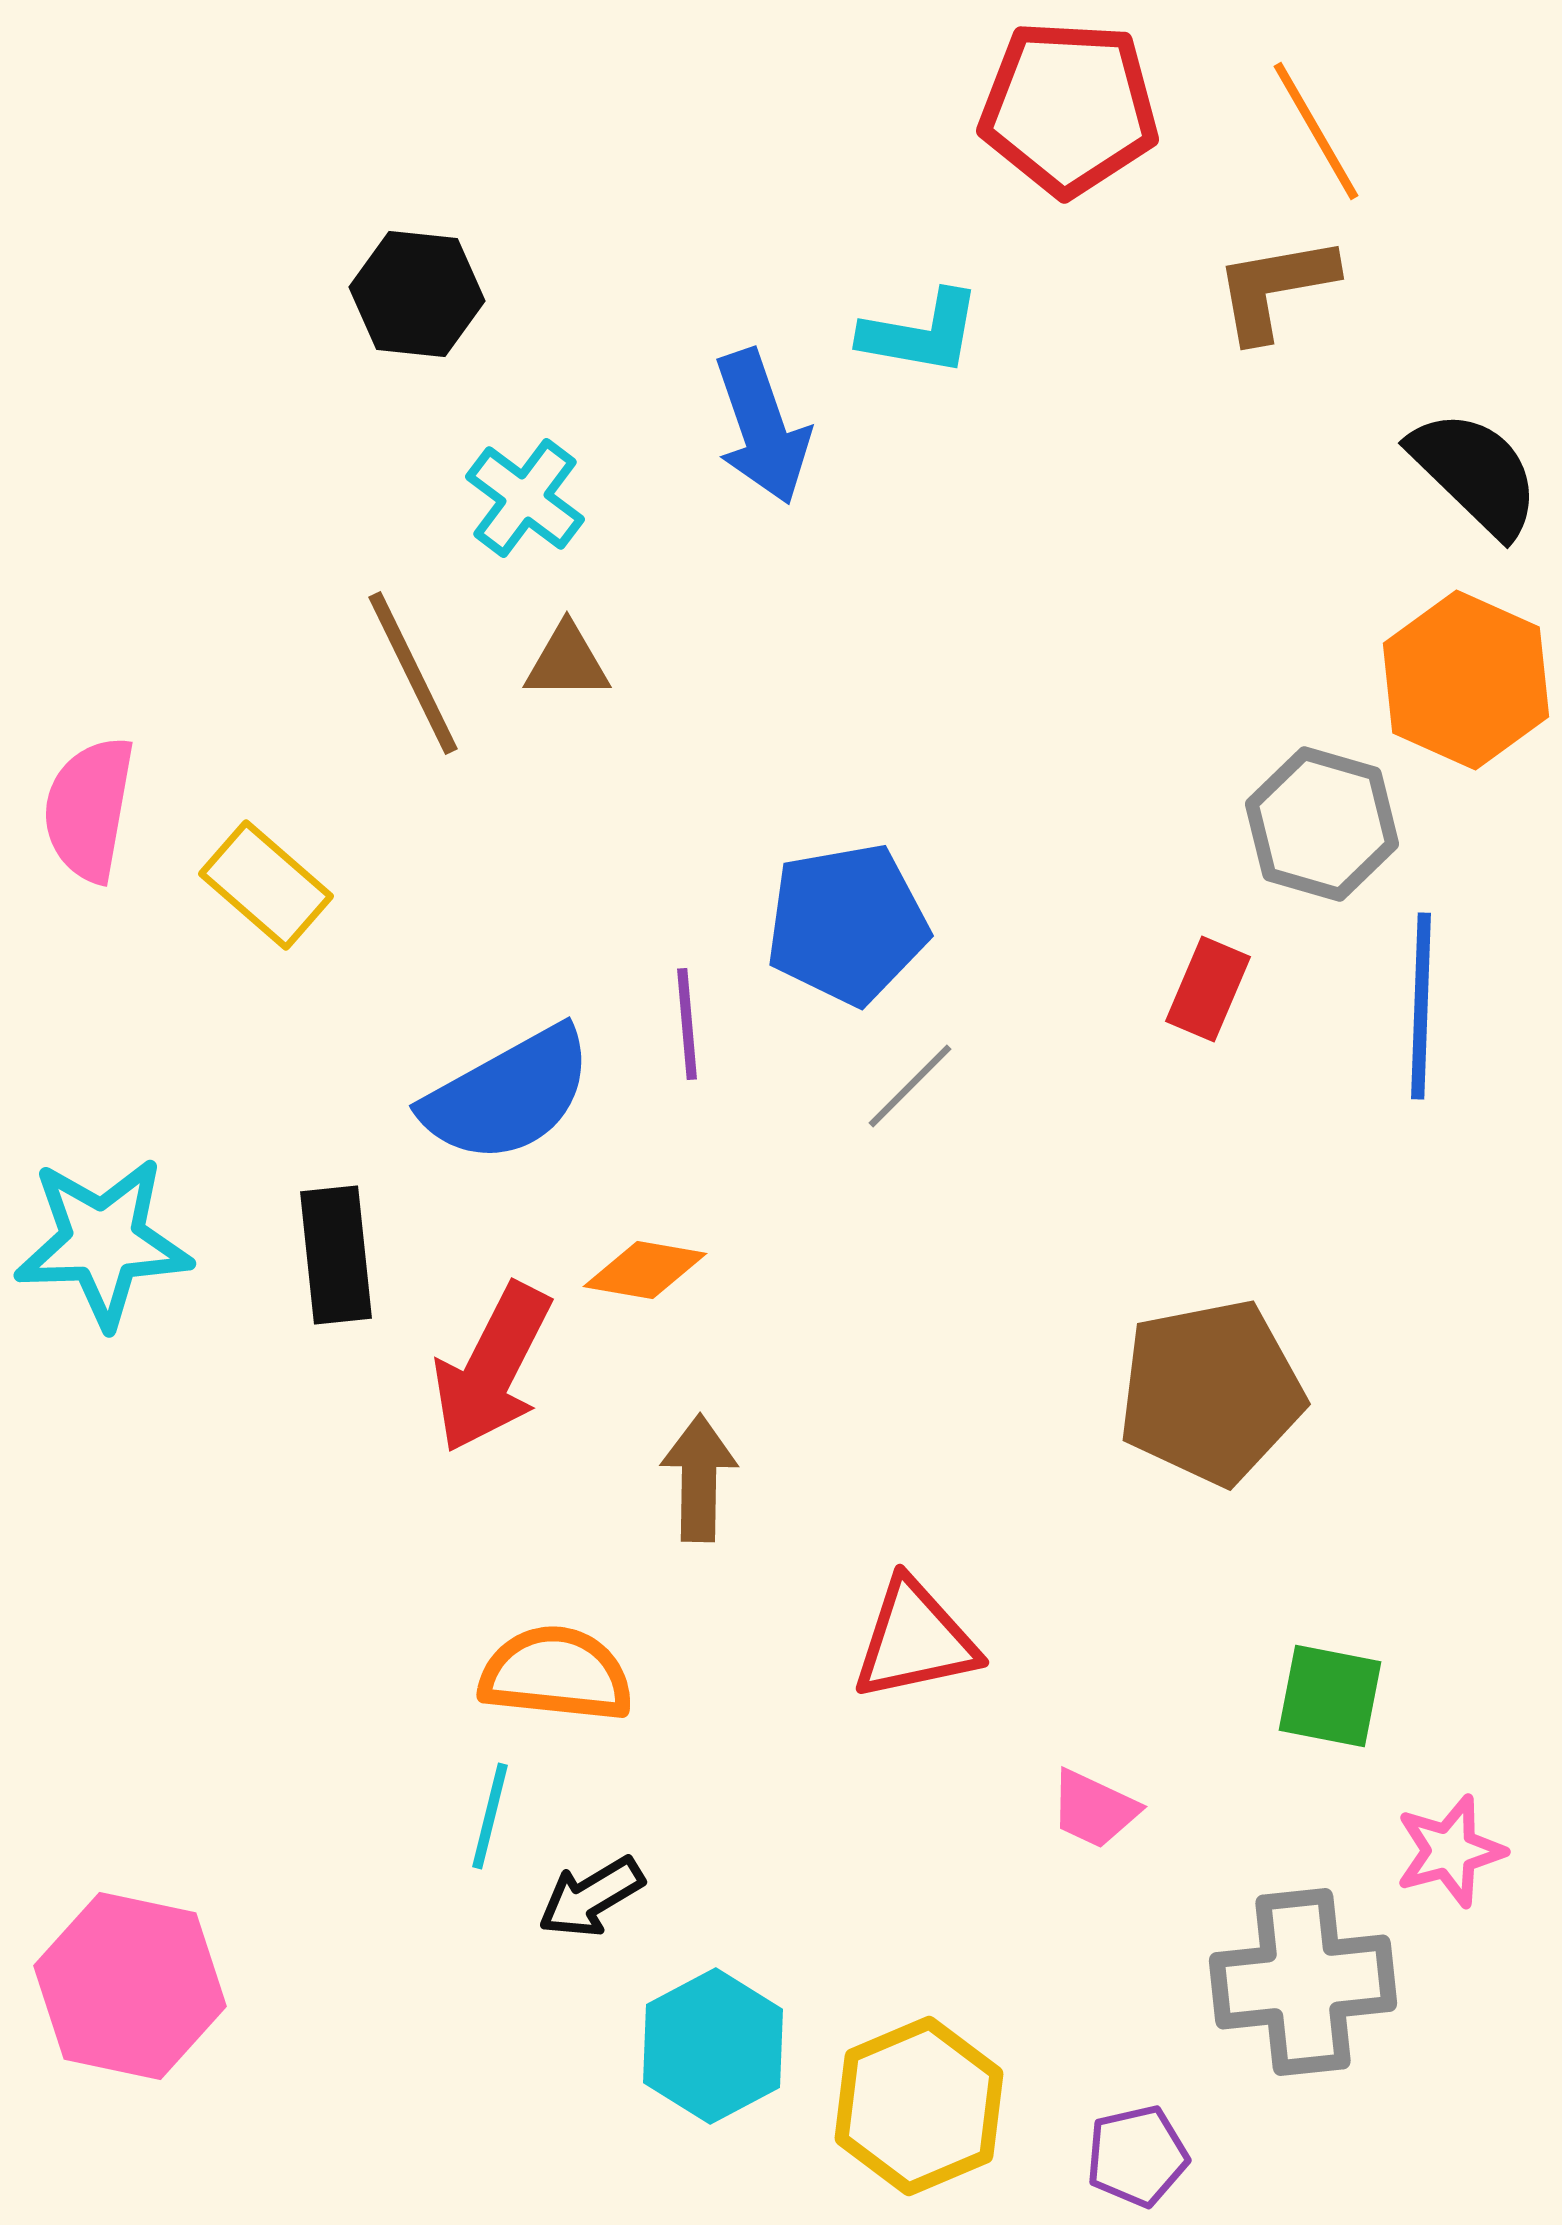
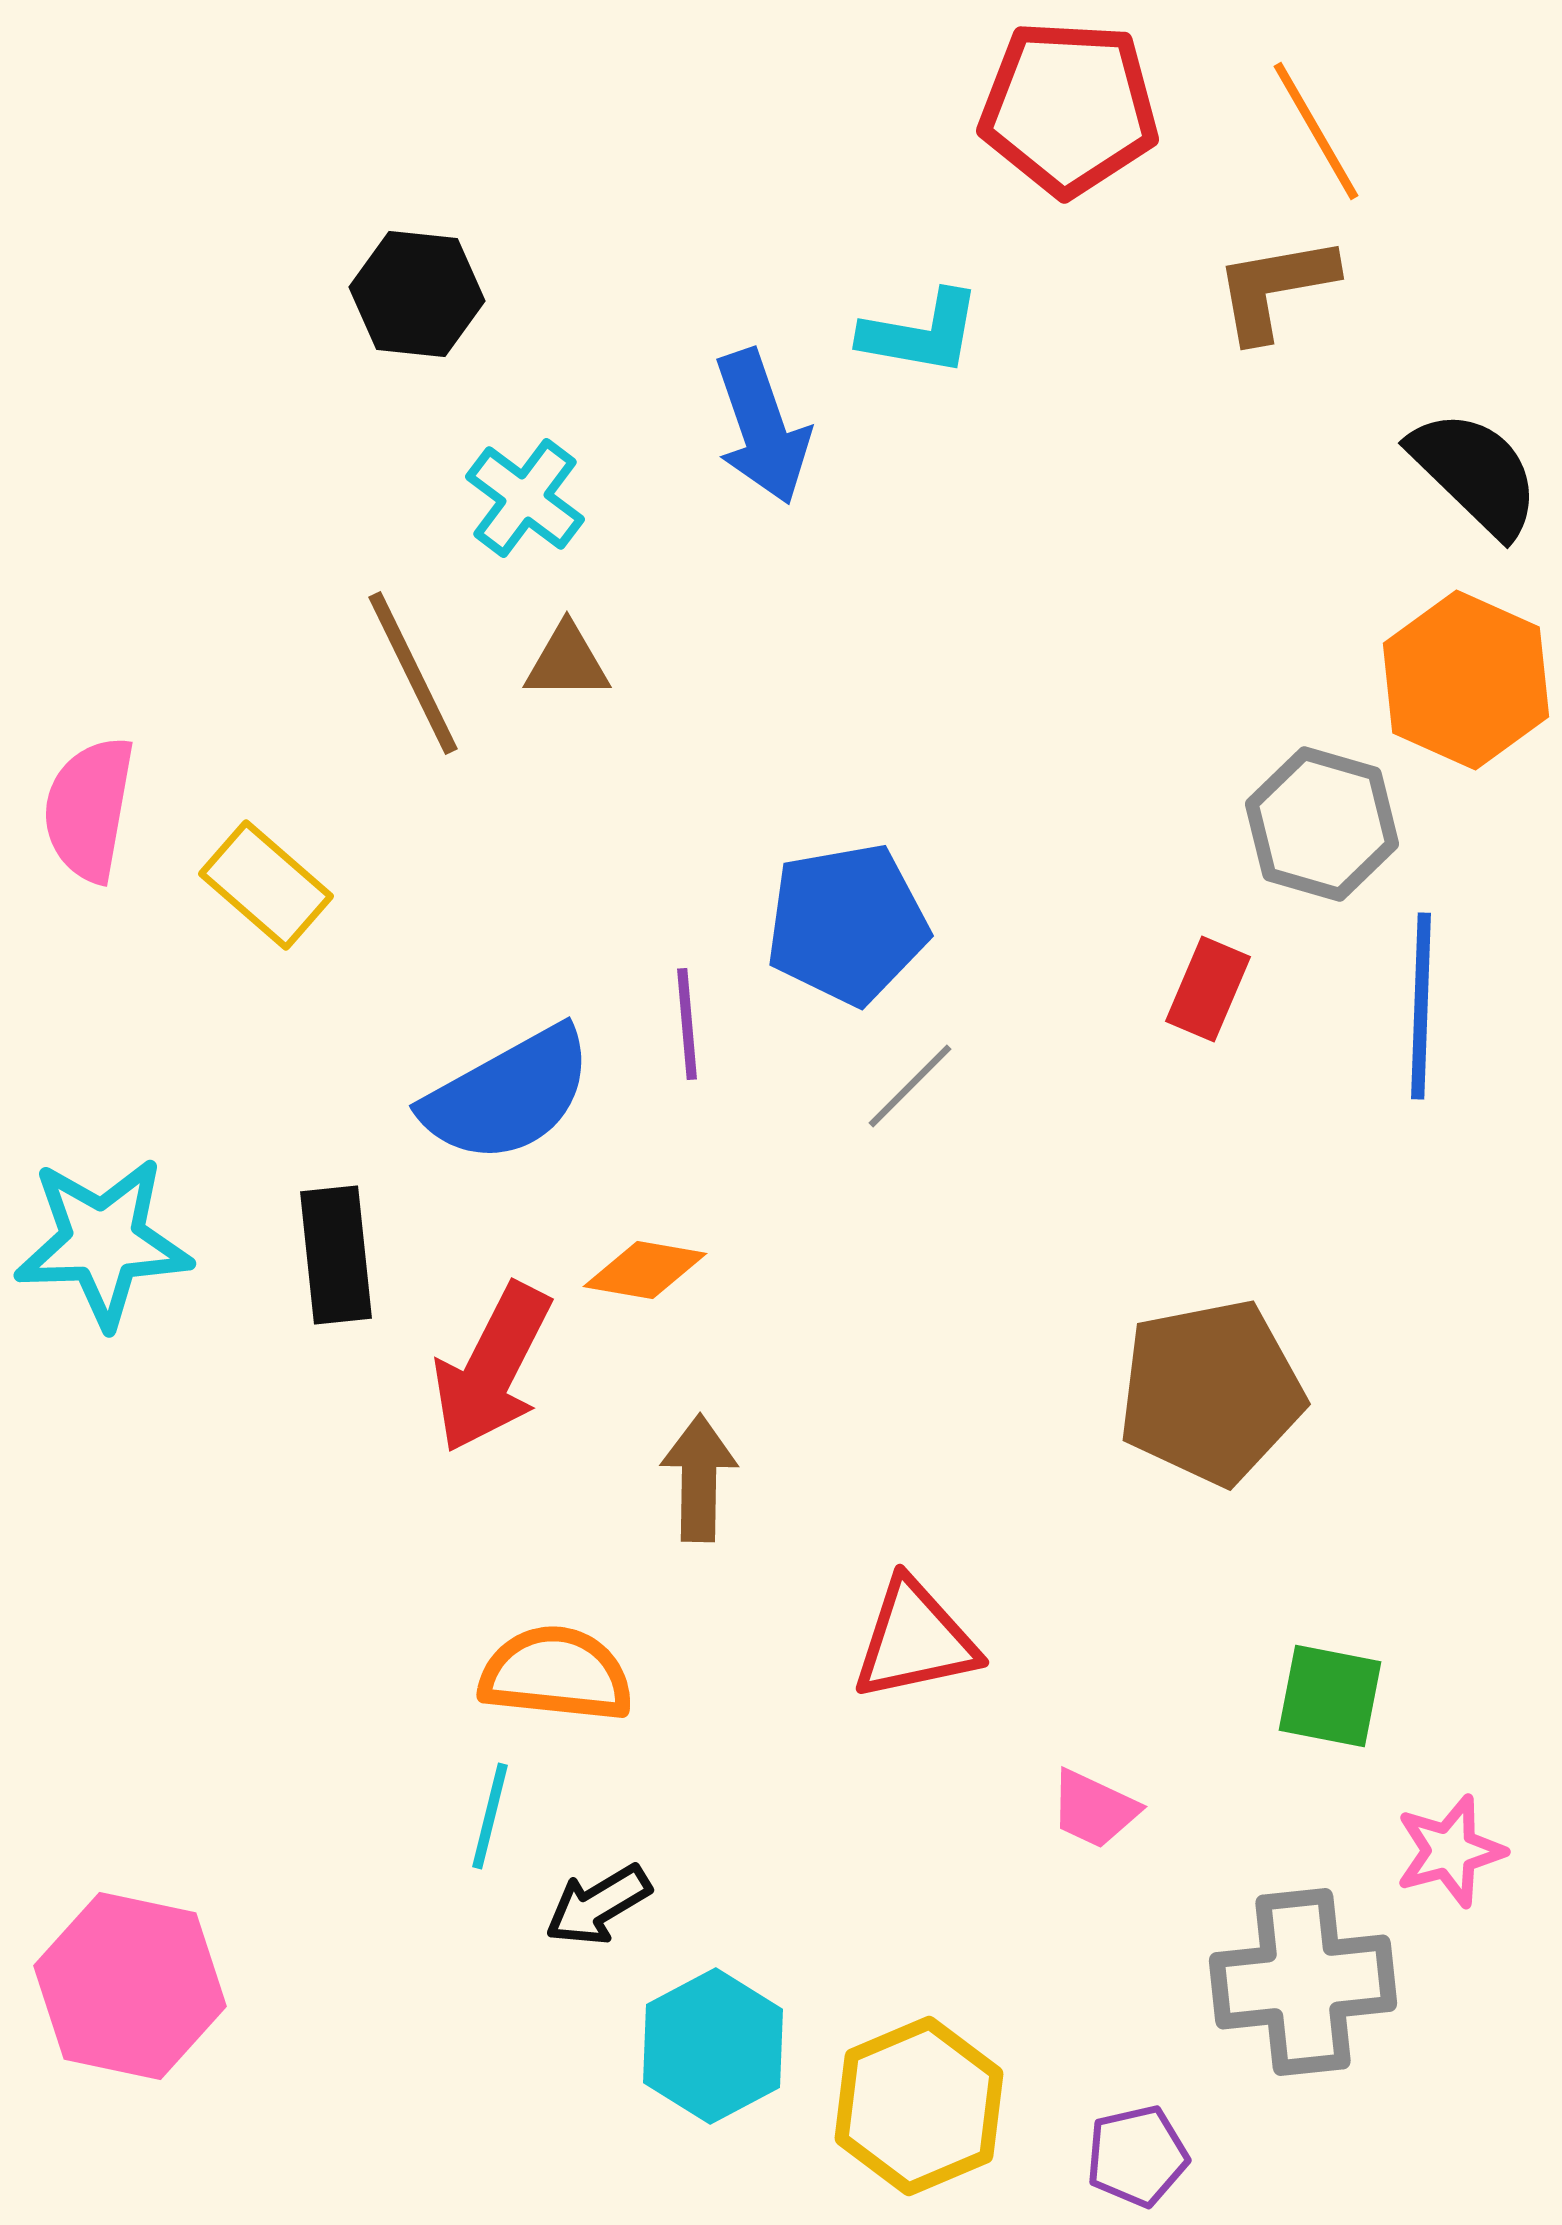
black arrow: moved 7 px right, 8 px down
